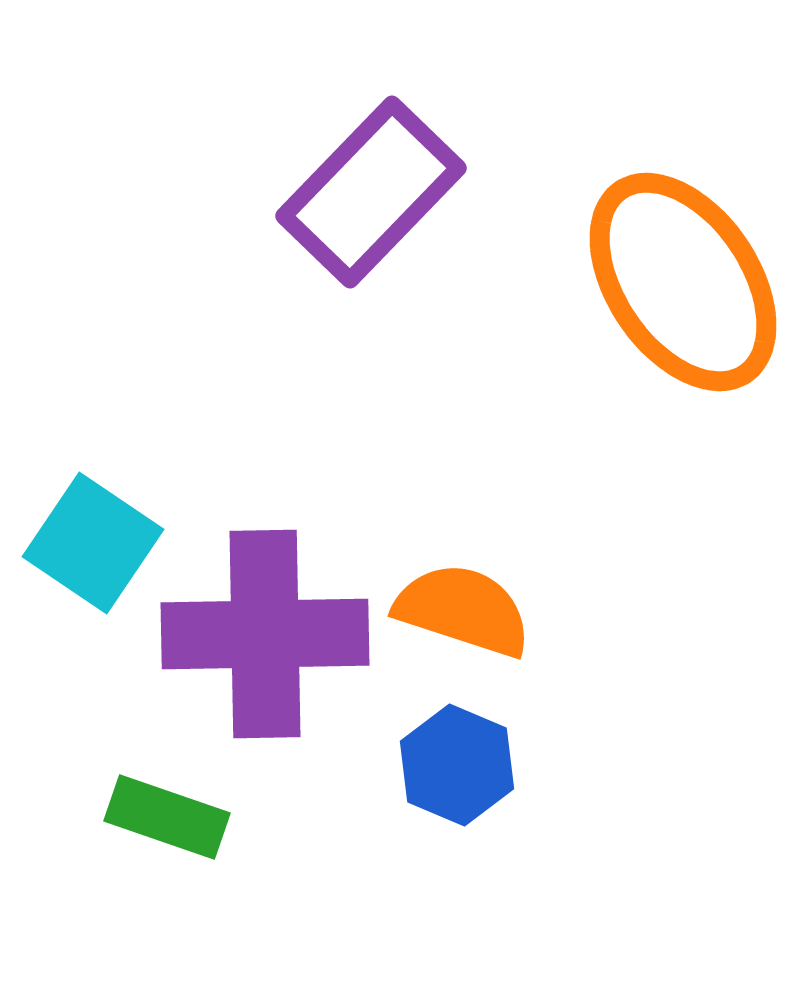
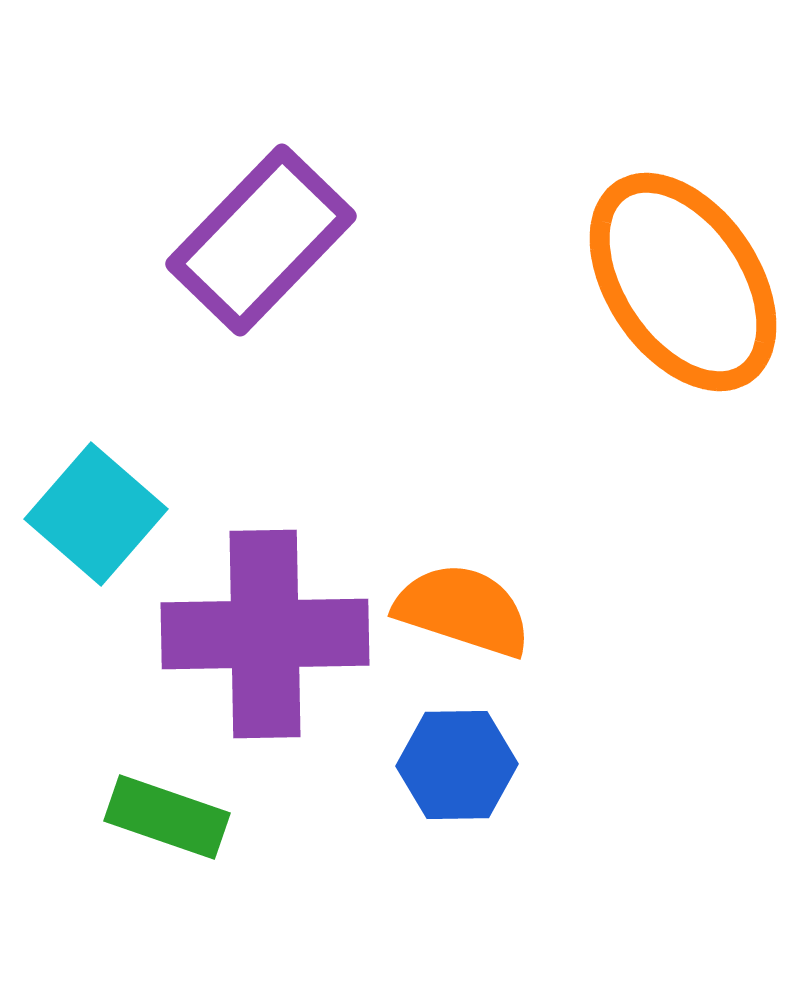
purple rectangle: moved 110 px left, 48 px down
cyan square: moved 3 px right, 29 px up; rotated 7 degrees clockwise
blue hexagon: rotated 24 degrees counterclockwise
